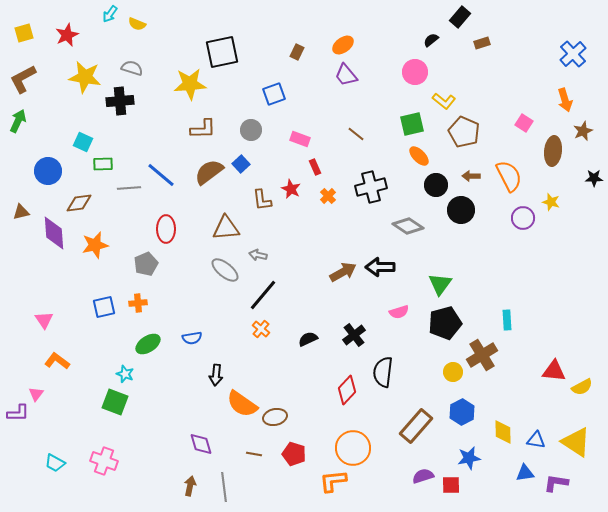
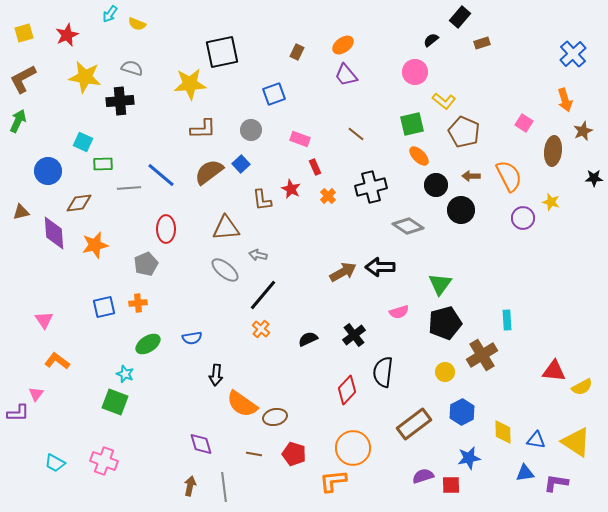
yellow circle at (453, 372): moved 8 px left
brown rectangle at (416, 426): moved 2 px left, 2 px up; rotated 12 degrees clockwise
